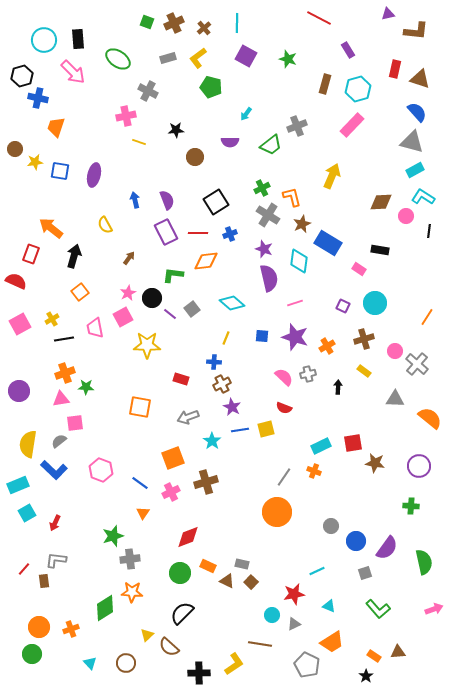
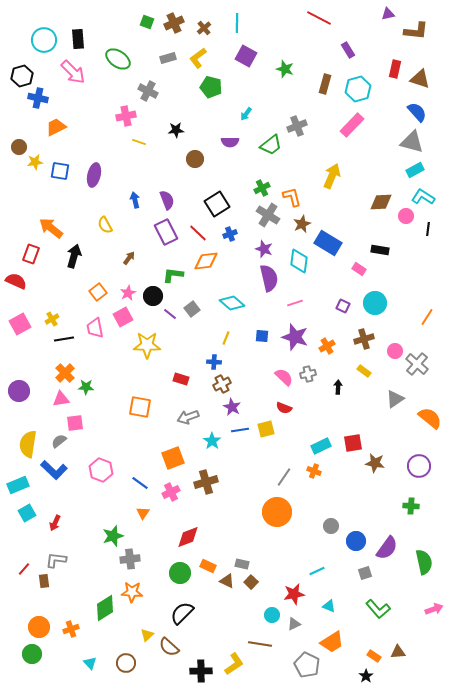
green star at (288, 59): moved 3 px left, 10 px down
orange trapezoid at (56, 127): rotated 45 degrees clockwise
brown circle at (15, 149): moved 4 px right, 2 px up
brown circle at (195, 157): moved 2 px down
black square at (216, 202): moved 1 px right, 2 px down
black line at (429, 231): moved 1 px left, 2 px up
red line at (198, 233): rotated 42 degrees clockwise
orange square at (80, 292): moved 18 px right
black circle at (152, 298): moved 1 px right, 2 px up
orange cross at (65, 373): rotated 24 degrees counterclockwise
gray triangle at (395, 399): rotated 36 degrees counterclockwise
black cross at (199, 673): moved 2 px right, 2 px up
